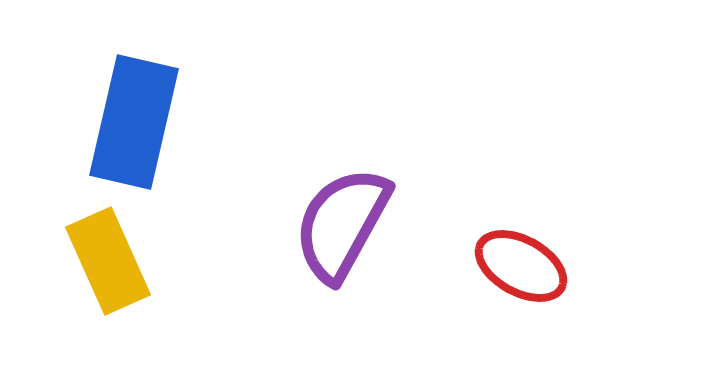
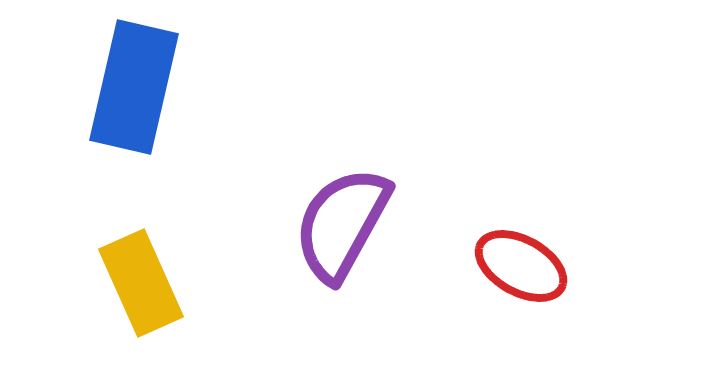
blue rectangle: moved 35 px up
yellow rectangle: moved 33 px right, 22 px down
